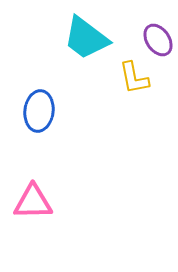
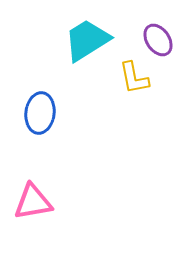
cyan trapezoid: moved 1 px right, 2 px down; rotated 111 degrees clockwise
blue ellipse: moved 1 px right, 2 px down
pink triangle: rotated 9 degrees counterclockwise
